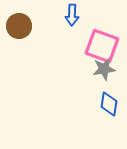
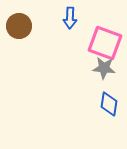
blue arrow: moved 2 px left, 3 px down
pink square: moved 3 px right, 3 px up
gray star: moved 1 px up; rotated 15 degrees clockwise
